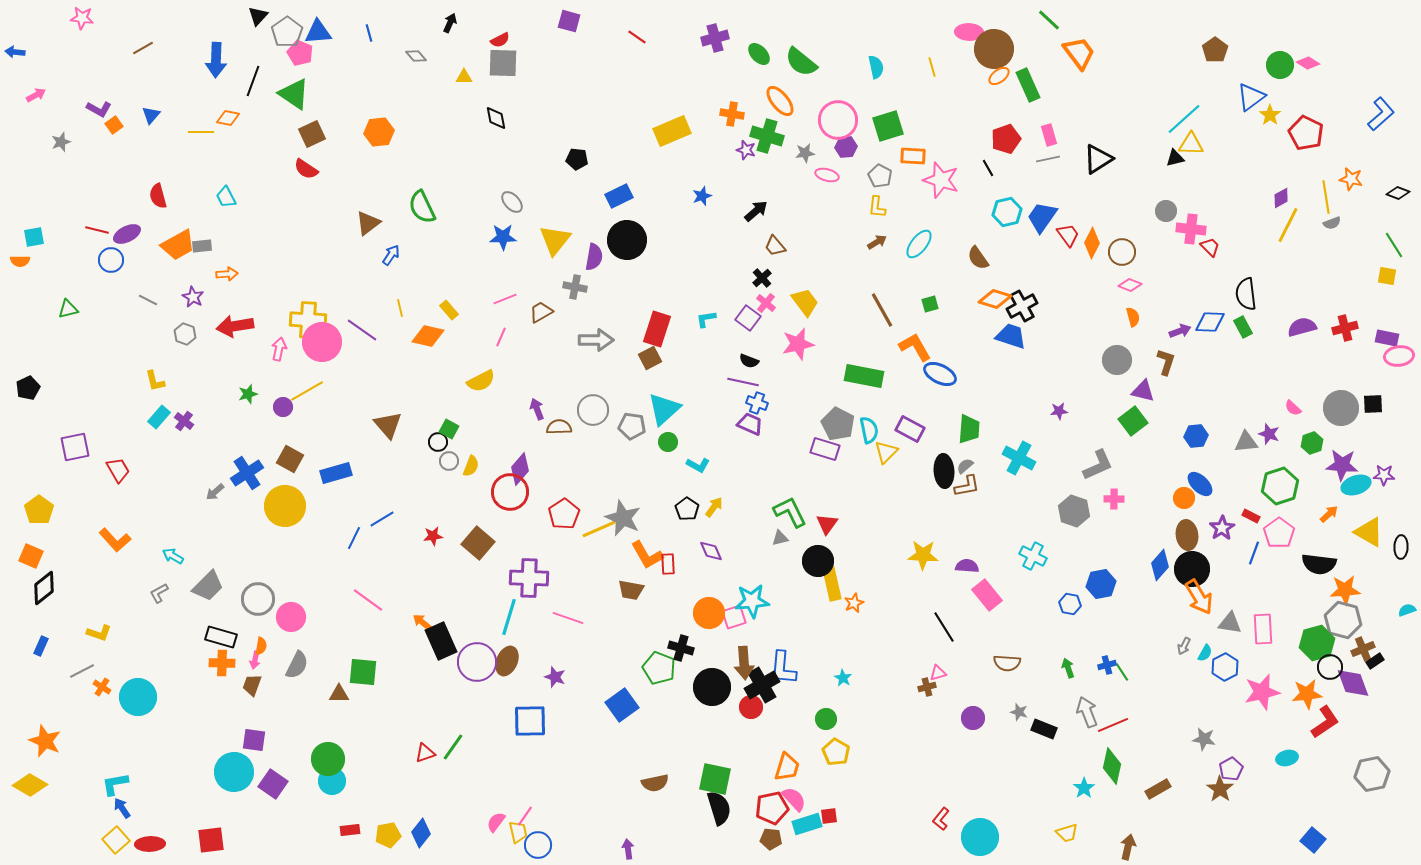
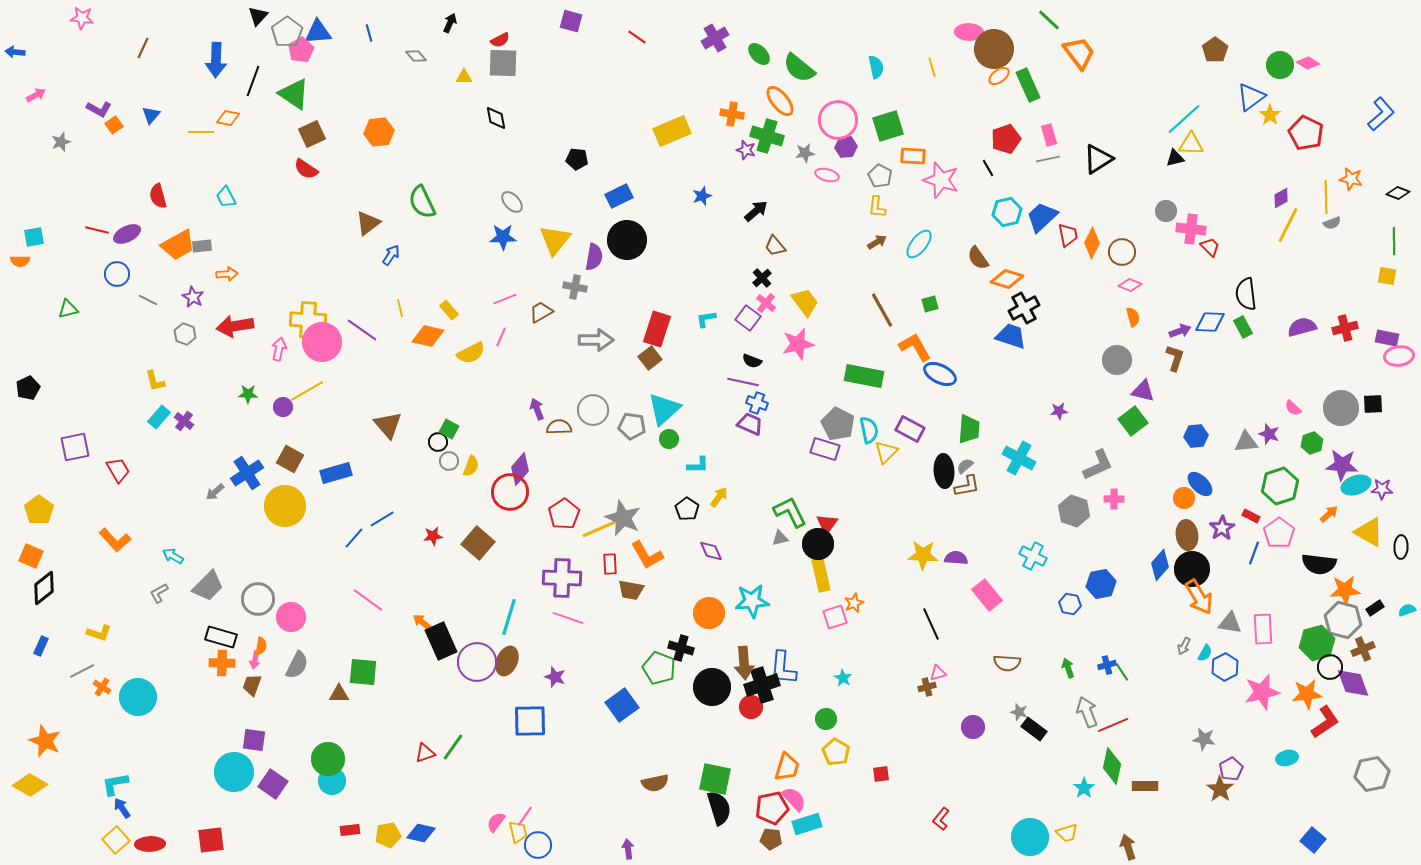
purple square at (569, 21): moved 2 px right
purple cross at (715, 38): rotated 16 degrees counterclockwise
brown line at (143, 48): rotated 35 degrees counterclockwise
pink pentagon at (300, 53): moved 1 px right, 3 px up; rotated 20 degrees clockwise
green semicircle at (801, 62): moved 2 px left, 6 px down
yellow line at (1326, 197): rotated 8 degrees clockwise
green semicircle at (422, 207): moved 5 px up
blue trapezoid at (1042, 217): rotated 12 degrees clockwise
red trapezoid at (1068, 235): rotated 25 degrees clockwise
green line at (1394, 245): moved 4 px up; rotated 32 degrees clockwise
blue circle at (111, 260): moved 6 px right, 14 px down
orange diamond at (995, 299): moved 12 px right, 20 px up
black cross at (1022, 306): moved 2 px right, 2 px down
brown square at (650, 358): rotated 10 degrees counterclockwise
black semicircle at (749, 361): moved 3 px right
brown L-shape at (1166, 362): moved 9 px right, 4 px up
yellow semicircle at (481, 381): moved 10 px left, 28 px up
green star at (248, 394): rotated 18 degrees clockwise
green circle at (668, 442): moved 1 px right, 3 px up
cyan L-shape at (698, 465): rotated 30 degrees counterclockwise
purple star at (1384, 475): moved 2 px left, 14 px down
yellow arrow at (714, 507): moved 5 px right, 10 px up
blue line at (354, 538): rotated 15 degrees clockwise
black circle at (818, 561): moved 17 px up
red rectangle at (668, 564): moved 58 px left
purple semicircle at (967, 566): moved 11 px left, 8 px up
purple cross at (529, 578): moved 33 px right
yellow rectangle at (832, 584): moved 11 px left, 9 px up
pink square at (734, 617): moved 101 px right
black line at (944, 627): moved 13 px left, 3 px up; rotated 8 degrees clockwise
black rectangle at (1375, 661): moved 53 px up
black cross at (762, 685): rotated 12 degrees clockwise
purple circle at (973, 718): moved 9 px down
black rectangle at (1044, 729): moved 10 px left; rotated 15 degrees clockwise
brown rectangle at (1158, 789): moved 13 px left, 3 px up; rotated 30 degrees clockwise
red square at (829, 816): moved 52 px right, 42 px up
blue diamond at (421, 833): rotated 64 degrees clockwise
cyan circle at (980, 837): moved 50 px right
brown arrow at (1128, 847): rotated 30 degrees counterclockwise
